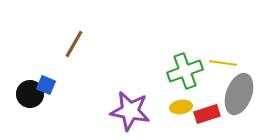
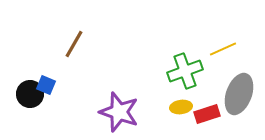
yellow line: moved 14 px up; rotated 32 degrees counterclockwise
purple star: moved 11 px left, 1 px down; rotated 9 degrees clockwise
